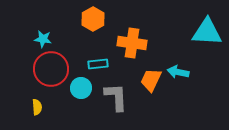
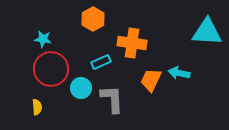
cyan rectangle: moved 3 px right, 2 px up; rotated 18 degrees counterclockwise
cyan arrow: moved 1 px right, 1 px down
gray L-shape: moved 4 px left, 2 px down
